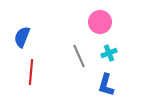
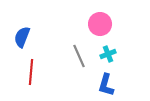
pink circle: moved 2 px down
cyan cross: moved 1 px left, 1 px down
